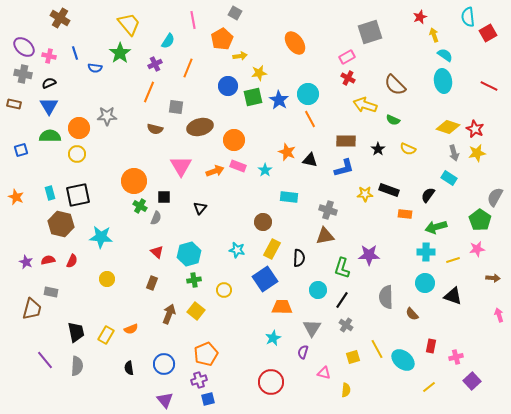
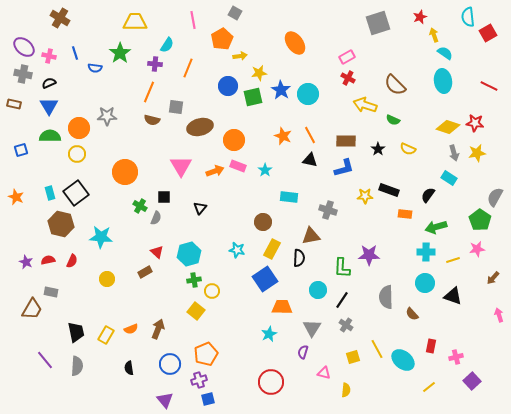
yellow trapezoid at (129, 24): moved 6 px right, 2 px up; rotated 50 degrees counterclockwise
gray square at (370, 32): moved 8 px right, 9 px up
cyan semicircle at (168, 41): moved 1 px left, 4 px down
cyan semicircle at (445, 55): moved 2 px up
purple cross at (155, 64): rotated 32 degrees clockwise
blue star at (279, 100): moved 2 px right, 10 px up
orange line at (310, 119): moved 16 px down
brown semicircle at (155, 129): moved 3 px left, 9 px up
red star at (475, 129): moved 6 px up; rotated 18 degrees counterclockwise
orange star at (287, 152): moved 4 px left, 16 px up
orange circle at (134, 181): moved 9 px left, 9 px up
yellow star at (365, 194): moved 2 px down
black square at (78, 195): moved 2 px left, 2 px up; rotated 25 degrees counterclockwise
brown triangle at (325, 236): moved 14 px left
green L-shape at (342, 268): rotated 15 degrees counterclockwise
brown arrow at (493, 278): rotated 128 degrees clockwise
brown rectangle at (152, 283): moved 7 px left, 11 px up; rotated 40 degrees clockwise
yellow circle at (224, 290): moved 12 px left, 1 px down
brown trapezoid at (32, 309): rotated 15 degrees clockwise
brown arrow at (169, 314): moved 11 px left, 15 px down
cyan star at (273, 338): moved 4 px left, 4 px up
blue circle at (164, 364): moved 6 px right
